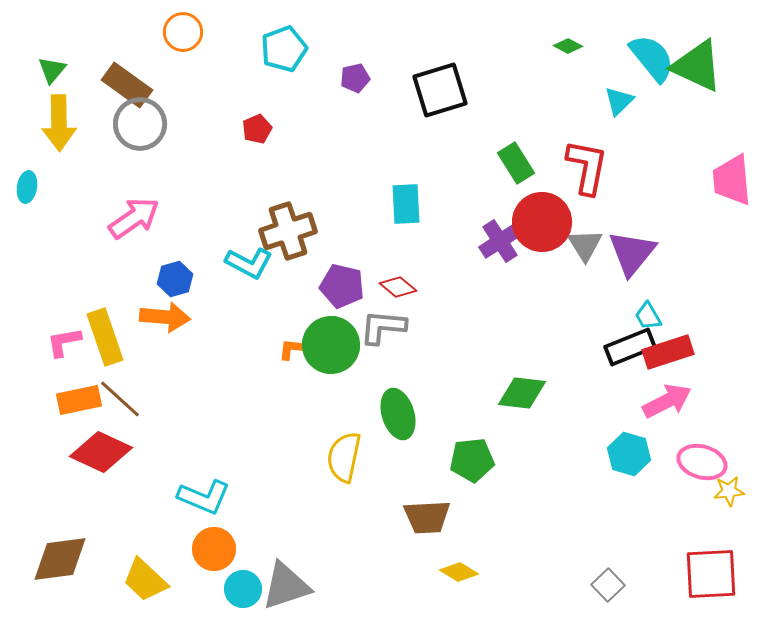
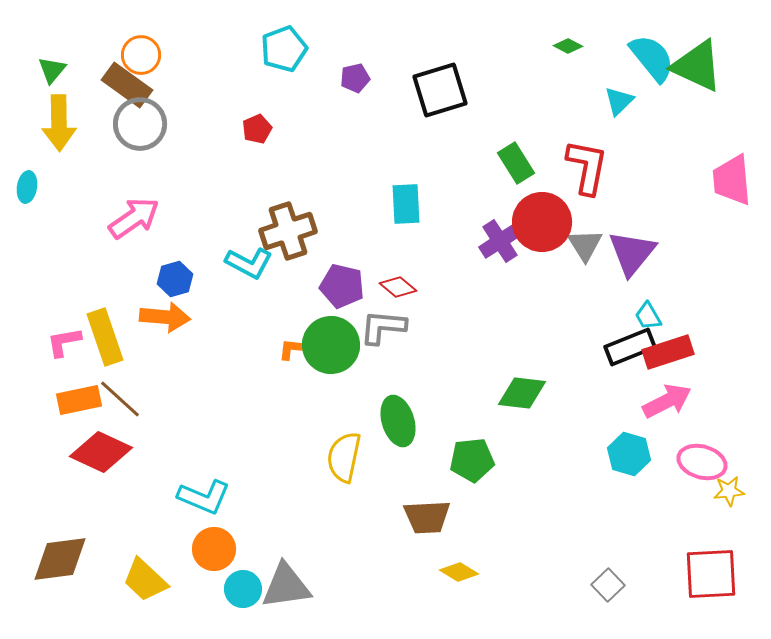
orange circle at (183, 32): moved 42 px left, 23 px down
green ellipse at (398, 414): moved 7 px down
gray triangle at (286, 586): rotated 10 degrees clockwise
